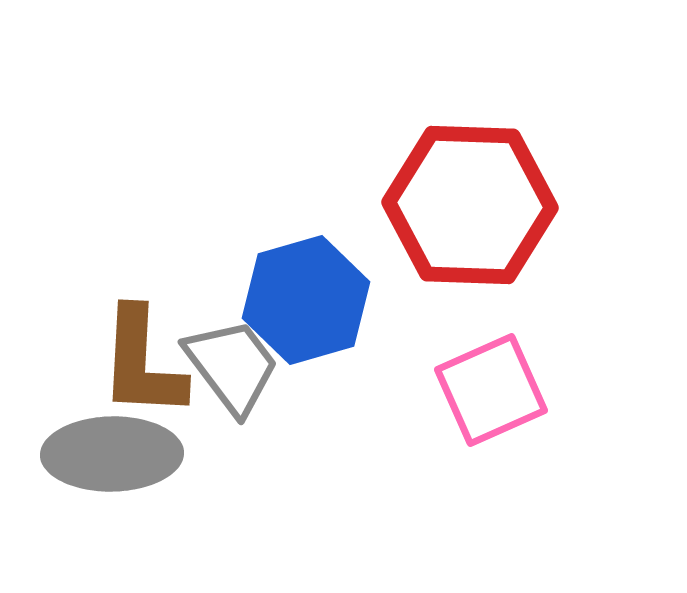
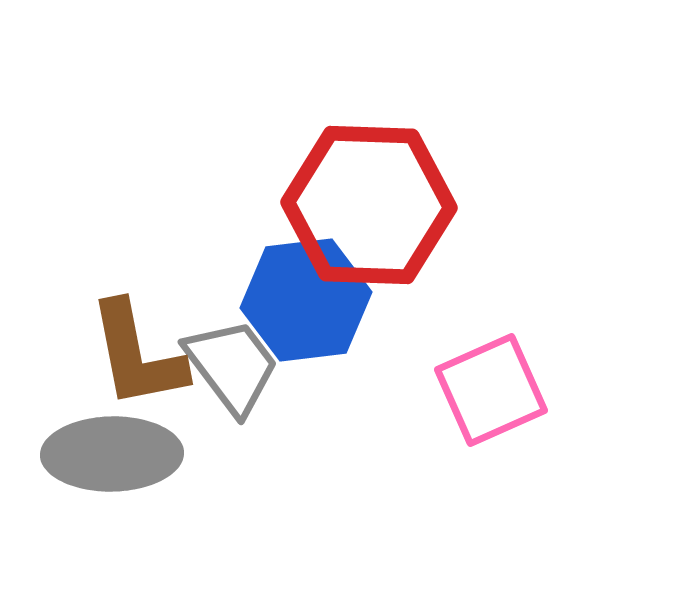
red hexagon: moved 101 px left
blue hexagon: rotated 9 degrees clockwise
brown L-shape: moved 5 px left, 8 px up; rotated 14 degrees counterclockwise
